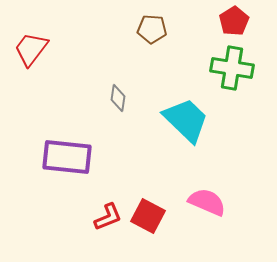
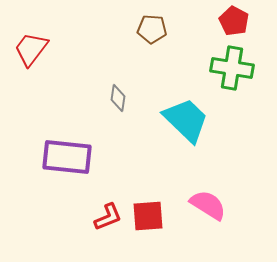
red pentagon: rotated 12 degrees counterclockwise
pink semicircle: moved 1 px right, 3 px down; rotated 9 degrees clockwise
red square: rotated 32 degrees counterclockwise
